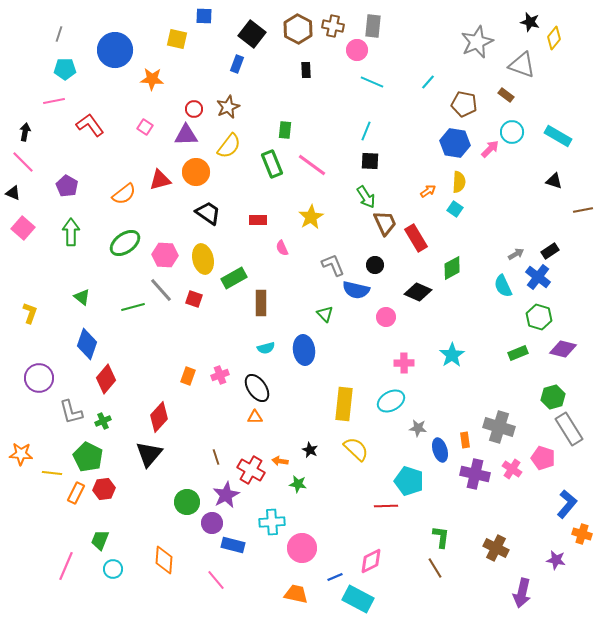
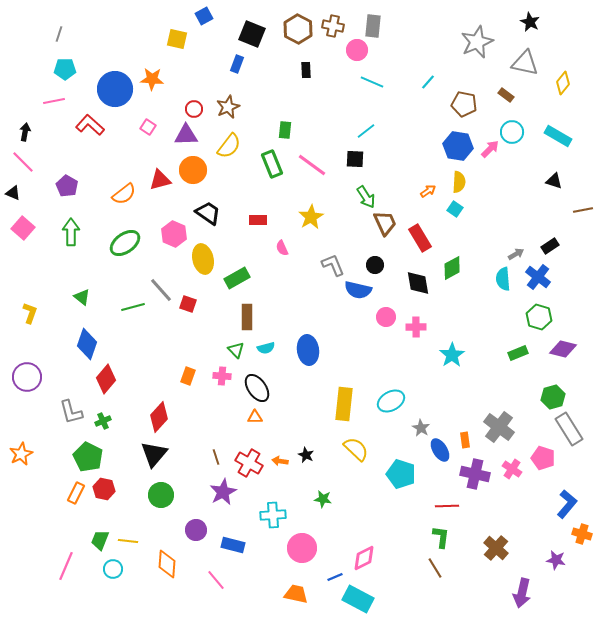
blue square at (204, 16): rotated 30 degrees counterclockwise
black star at (530, 22): rotated 12 degrees clockwise
black square at (252, 34): rotated 16 degrees counterclockwise
yellow diamond at (554, 38): moved 9 px right, 45 px down
blue circle at (115, 50): moved 39 px down
gray triangle at (522, 65): moved 3 px right, 2 px up; rotated 8 degrees counterclockwise
red L-shape at (90, 125): rotated 12 degrees counterclockwise
pink square at (145, 127): moved 3 px right
cyan line at (366, 131): rotated 30 degrees clockwise
blue hexagon at (455, 143): moved 3 px right, 3 px down
black square at (370, 161): moved 15 px left, 2 px up
orange circle at (196, 172): moved 3 px left, 2 px up
red rectangle at (416, 238): moved 4 px right
black rectangle at (550, 251): moved 5 px up
pink hexagon at (165, 255): moved 9 px right, 21 px up; rotated 20 degrees clockwise
green rectangle at (234, 278): moved 3 px right
cyan semicircle at (503, 286): moved 7 px up; rotated 20 degrees clockwise
blue semicircle at (356, 290): moved 2 px right
black diamond at (418, 292): moved 9 px up; rotated 56 degrees clockwise
red square at (194, 299): moved 6 px left, 5 px down
brown rectangle at (261, 303): moved 14 px left, 14 px down
green triangle at (325, 314): moved 89 px left, 36 px down
blue ellipse at (304, 350): moved 4 px right
pink cross at (404, 363): moved 12 px right, 36 px up
pink cross at (220, 375): moved 2 px right, 1 px down; rotated 24 degrees clockwise
purple circle at (39, 378): moved 12 px left, 1 px up
gray cross at (499, 427): rotated 20 degrees clockwise
gray star at (418, 428): moved 3 px right; rotated 24 degrees clockwise
black star at (310, 450): moved 4 px left, 5 px down
blue ellipse at (440, 450): rotated 15 degrees counterclockwise
orange star at (21, 454): rotated 30 degrees counterclockwise
black triangle at (149, 454): moved 5 px right
red cross at (251, 470): moved 2 px left, 7 px up
yellow line at (52, 473): moved 76 px right, 68 px down
cyan pentagon at (409, 481): moved 8 px left, 7 px up
green star at (298, 484): moved 25 px right, 15 px down
red hexagon at (104, 489): rotated 20 degrees clockwise
purple star at (226, 495): moved 3 px left, 3 px up
green circle at (187, 502): moved 26 px left, 7 px up
red line at (386, 506): moved 61 px right
cyan cross at (272, 522): moved 1 px right, 7 px up
purple circle at (212, 523): moved 16 px left, 7 px down
brown cross at (496, 548): rotated 15 degrees clockwise
orange diamond at (164, 560): moved 3 px right, 4 px down
pink diamond at (371, 561): moved 7 px left, 3 px up
